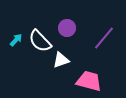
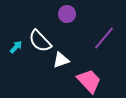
purple circle: moved 14 px up
cyan arrow: moved 7 px down
pink trapezoid: rotated 32 degrees clockwise
